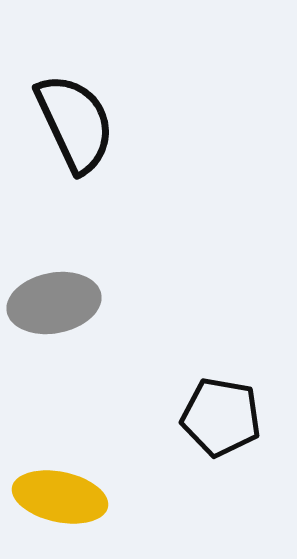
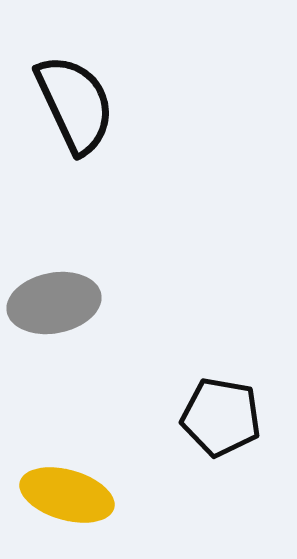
black semicircle: moved 19 px up
yellow ellipse: moved 7 px right, 2 px up; rotated 4 degrees clockwise
